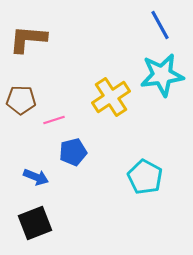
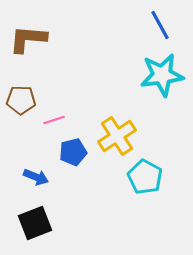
yellow cross: moved 6 px right, 39 px down
